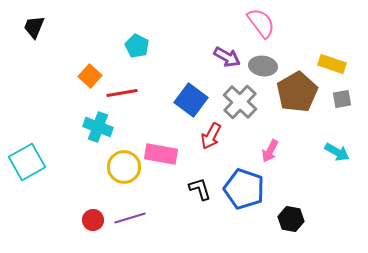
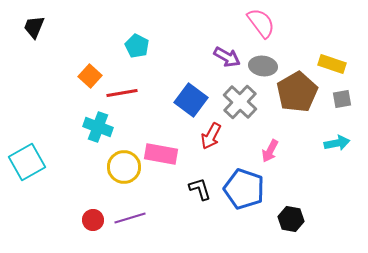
cyan arrow: moved 9 px up; rotated 40 degrees counterclockwise
